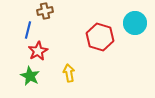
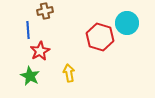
cyan circle: moved 8 px left
blue line: rotated 18 degrees counterclockwise
red star: moved 2 px right
